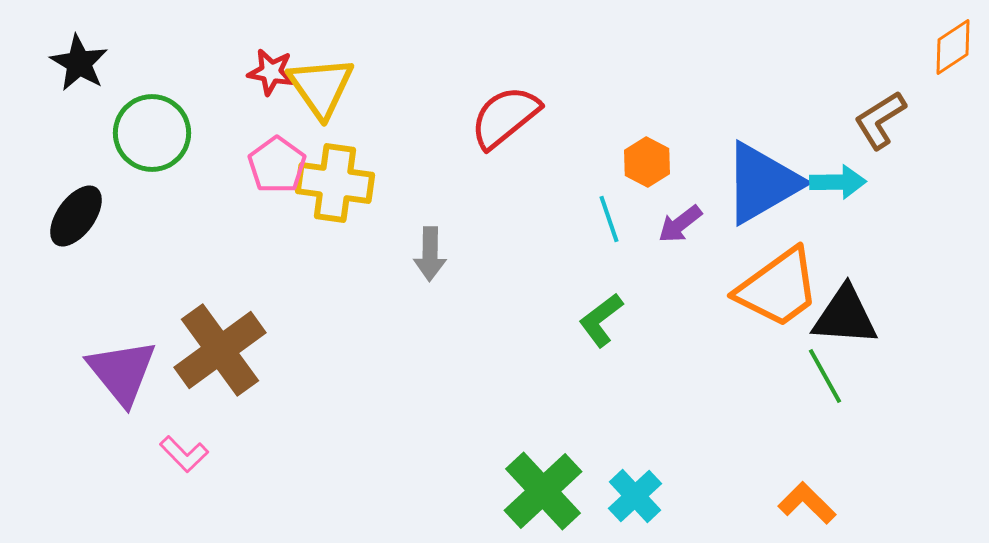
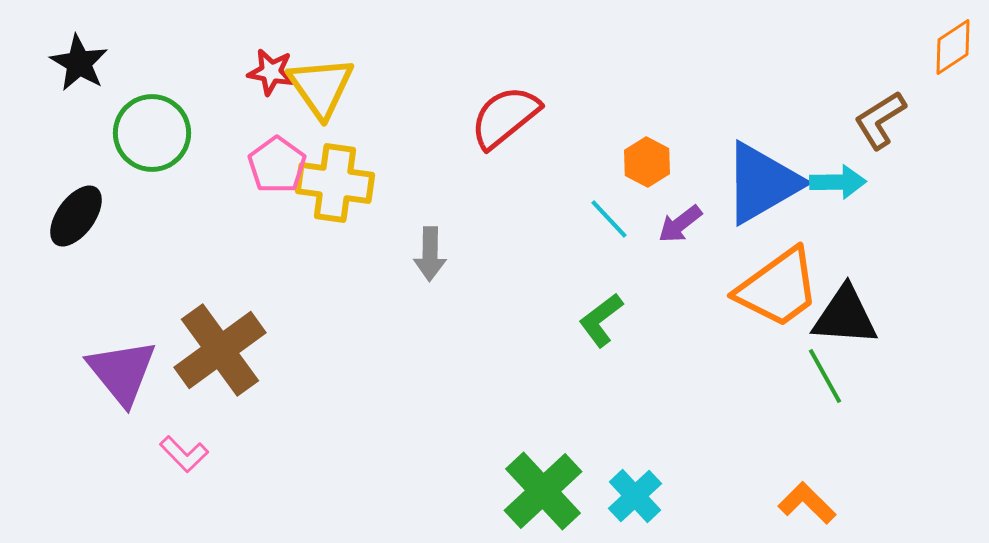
cyan line: rotated 24 degrees counterclockwise
